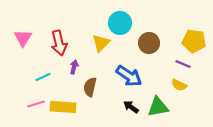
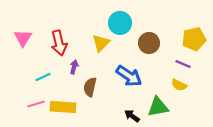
yellow pentagon: moved 2 px up; rotated 20 degrees counterclockwise
black arrow: moved 1 px right, 9 px down
